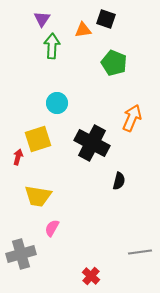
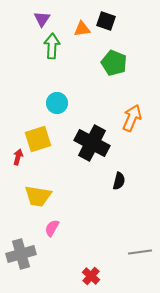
black square: moved 2 px down
orange triangle: moved 1 px left, 1 px up
